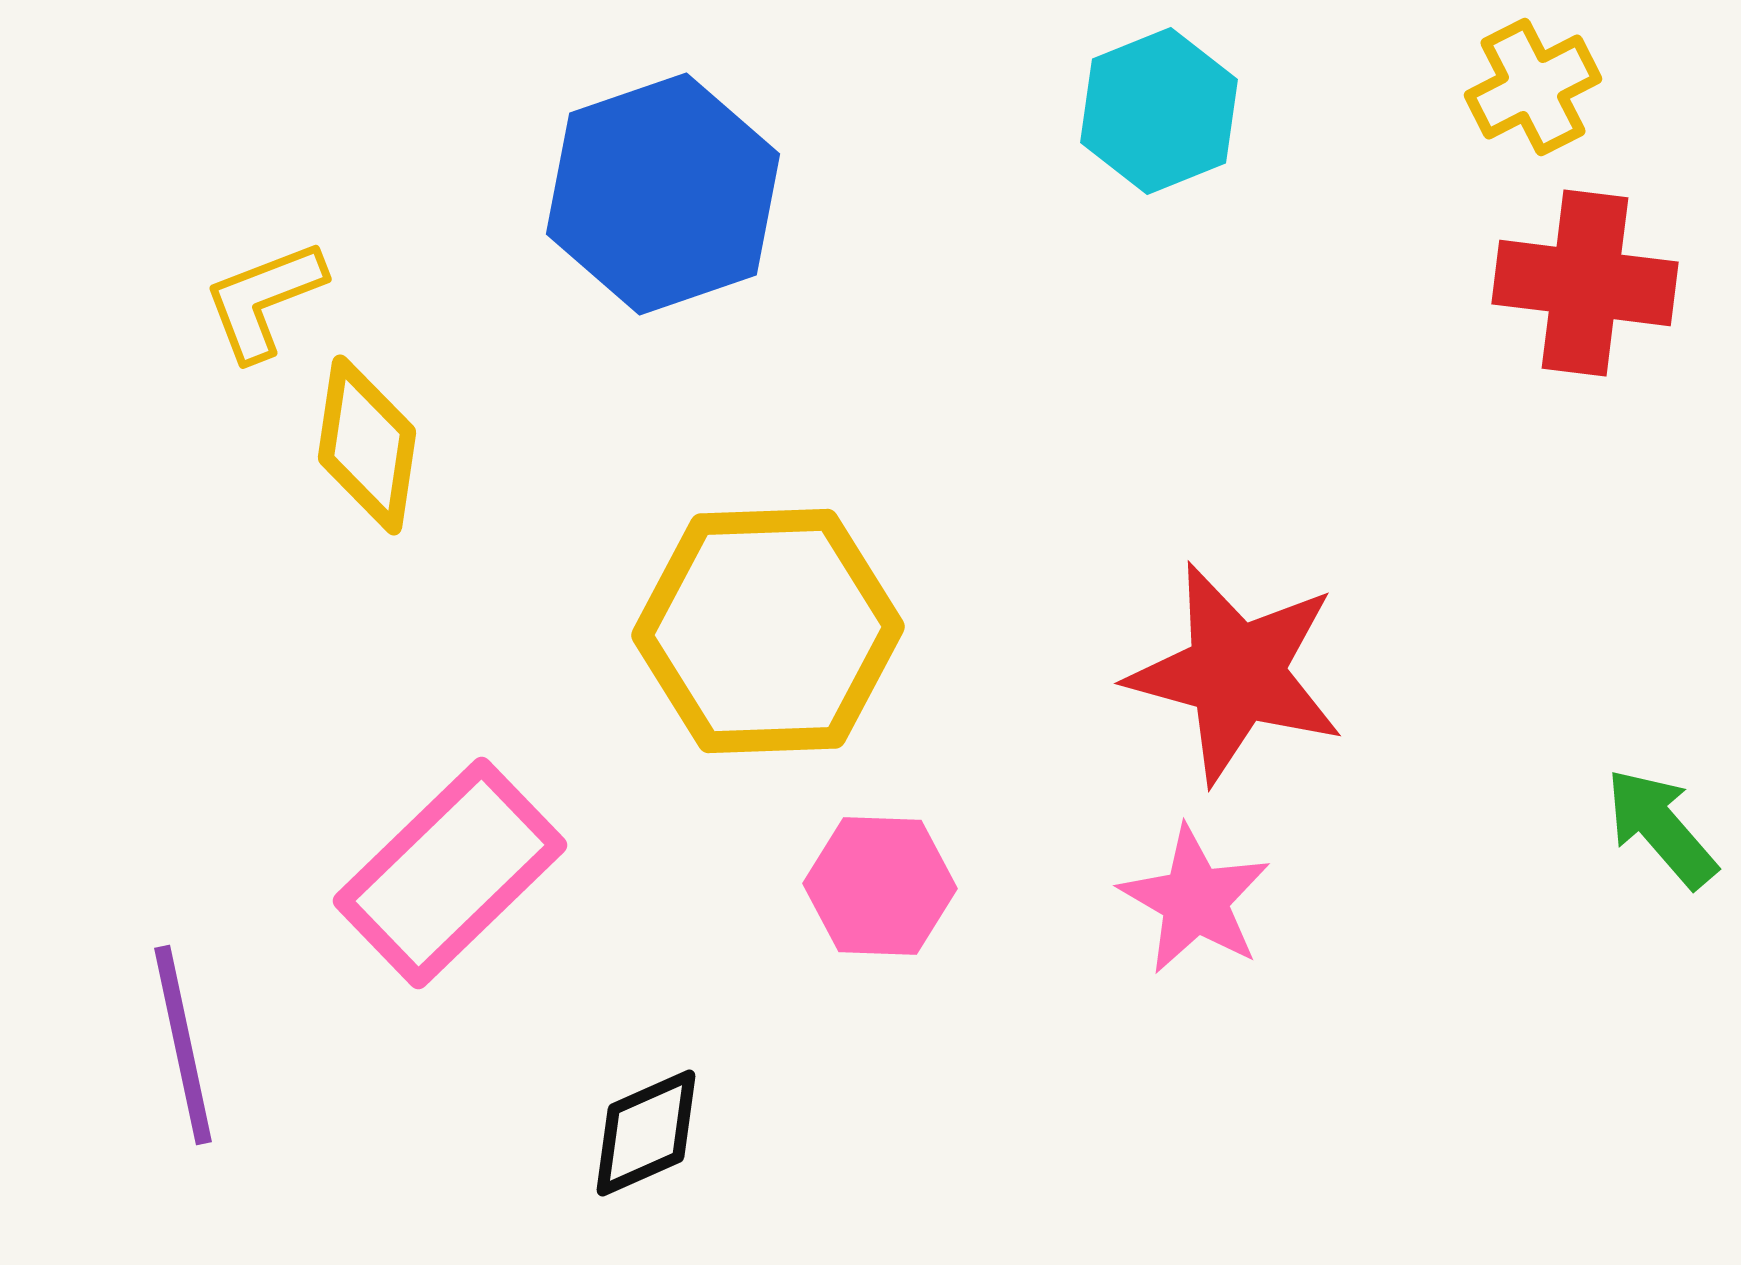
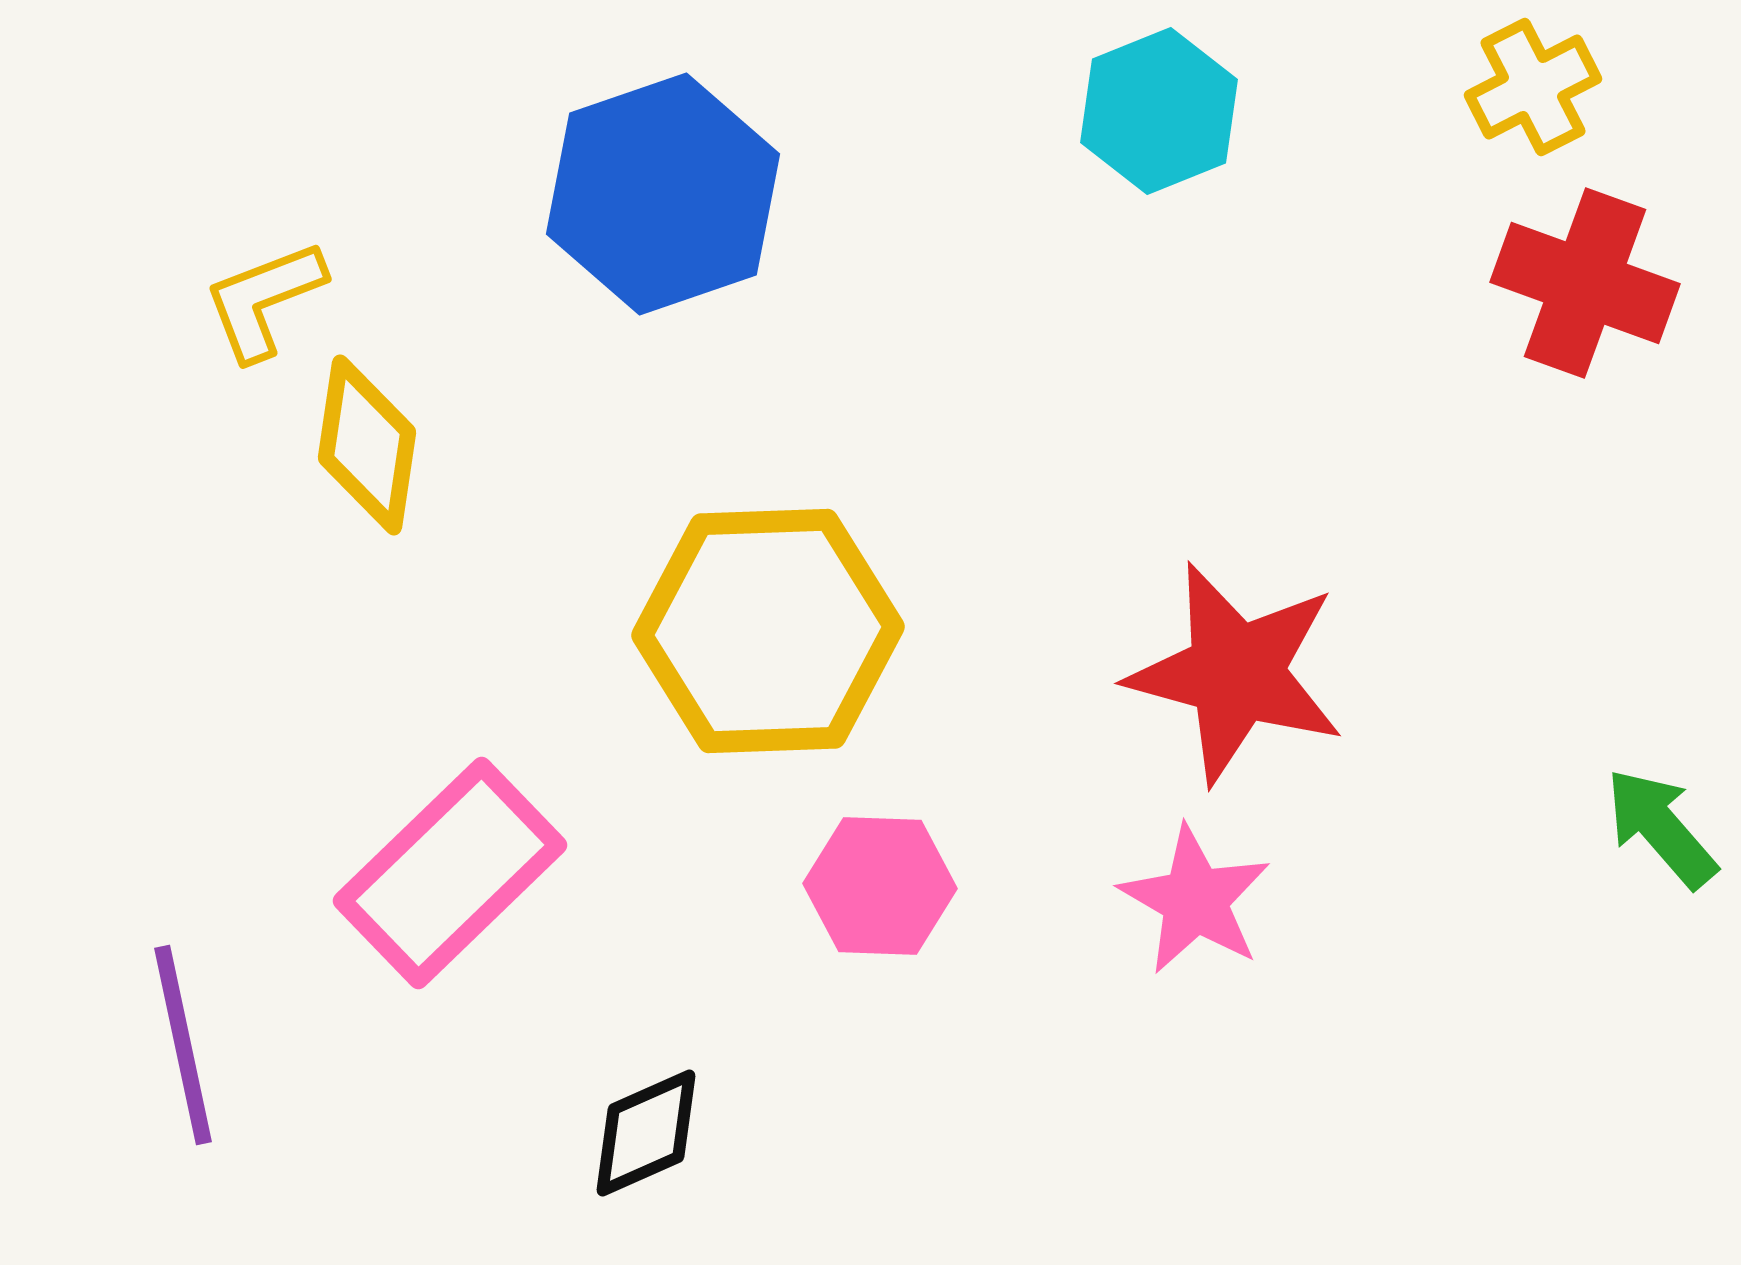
red cross: rotated 13 degrees clockwise
